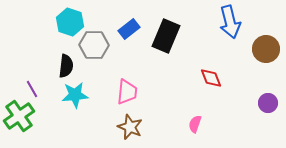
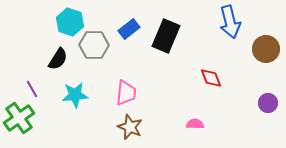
black semicircle: moved 8 px left, 7 px up; rotated 25 degrees clockwise
pink trapezoid: moved 1 px left, 1 px down
green cross: moved 2 px down
pink semicircle: rotated 72 degrees clockwise
